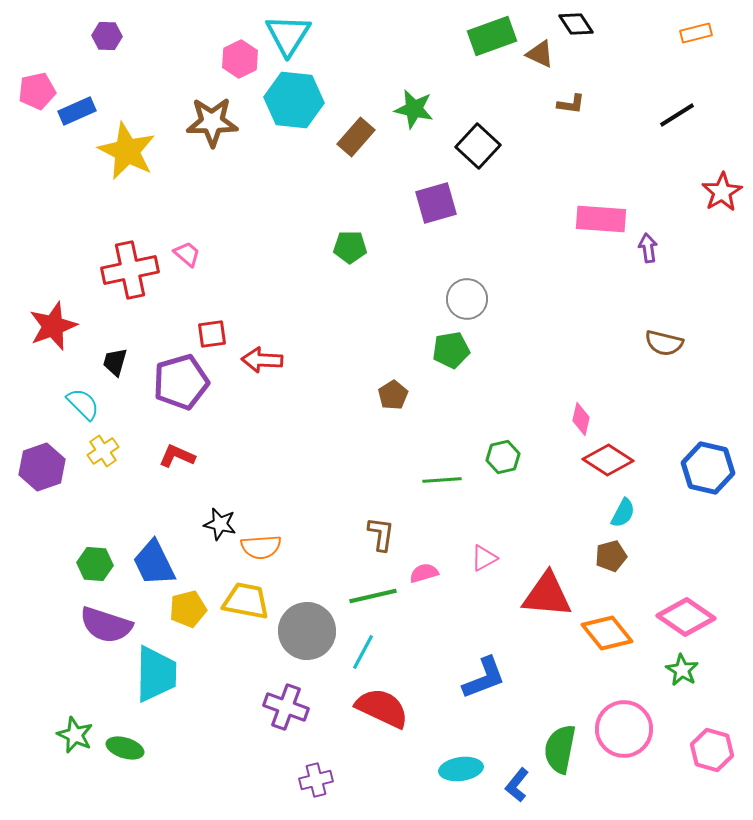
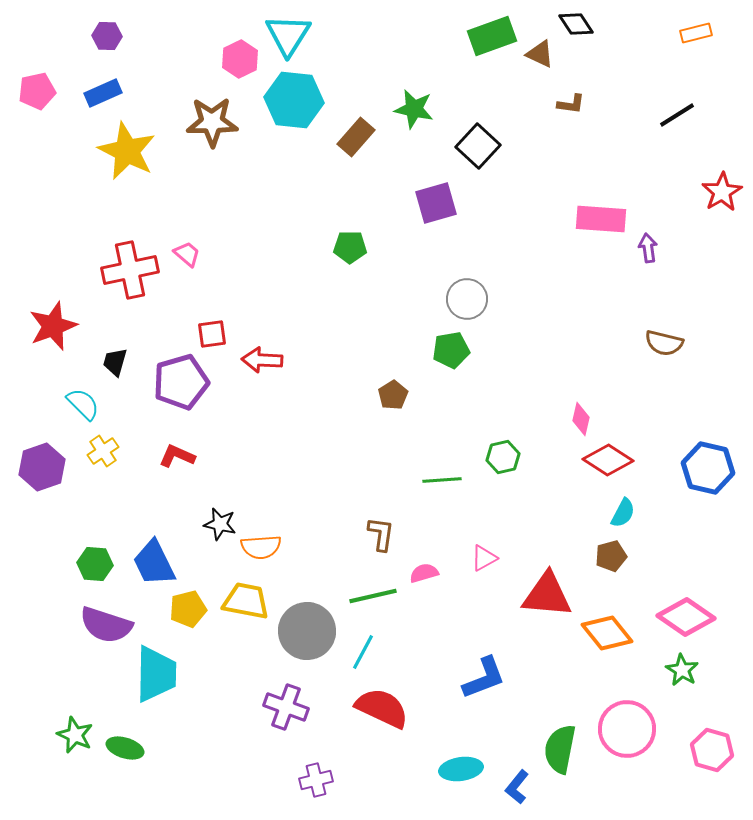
blue rectangle at (77, 111): moved 26 px right, 18 px up
pink circle at (624, 729): moved 3 px right
blue L-shape at (517, 785): moved 2 px down
